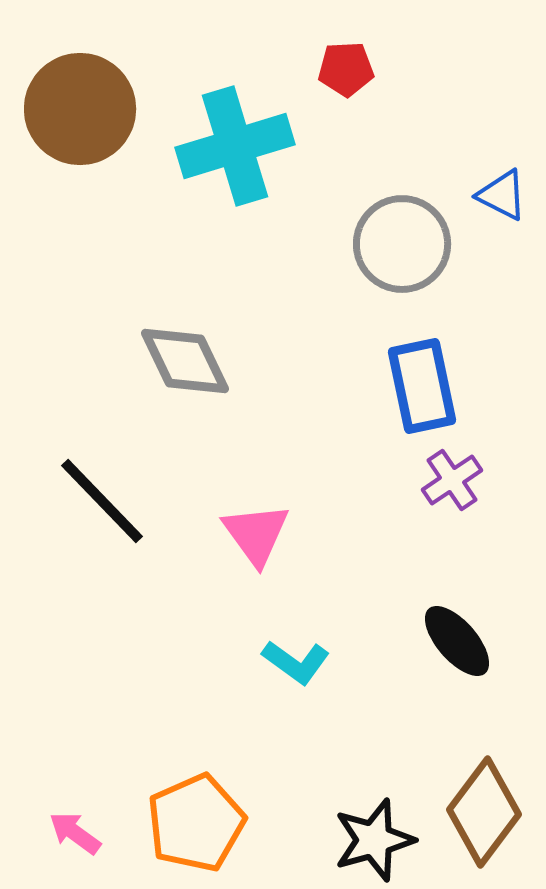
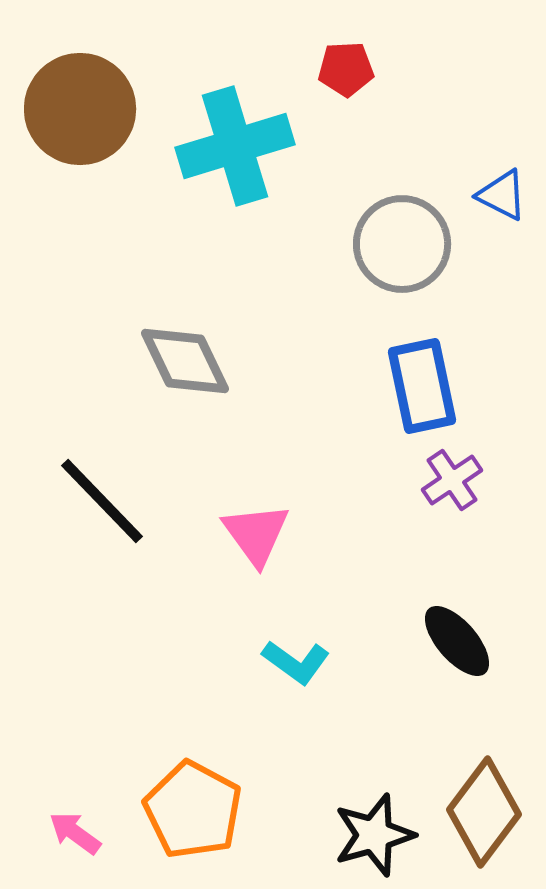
orange pentagon: moved 3 px left, 13 px up; rotated 20 degrees counterclockwise
black star: moved 5 px up
